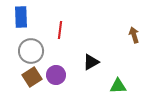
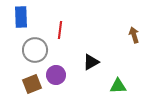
gray circle: moved 4 px right, 1 px up
brown square: moved 7 px down; rotated 12 degrees clockwise
